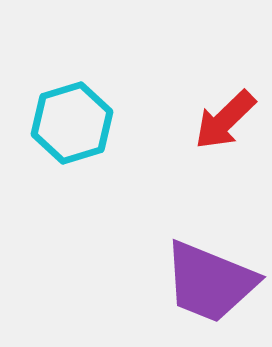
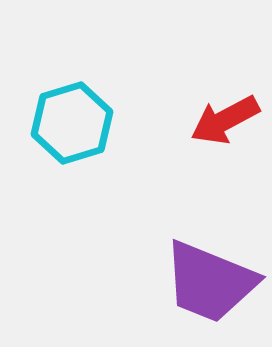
red arrow: rotated 16 degrees clockwise
